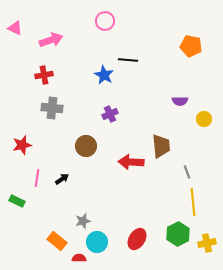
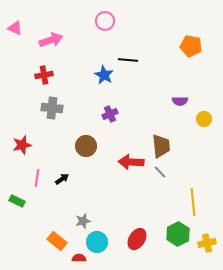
gray line: moved 27 px left; rotated 24 degrees counterclockwise
